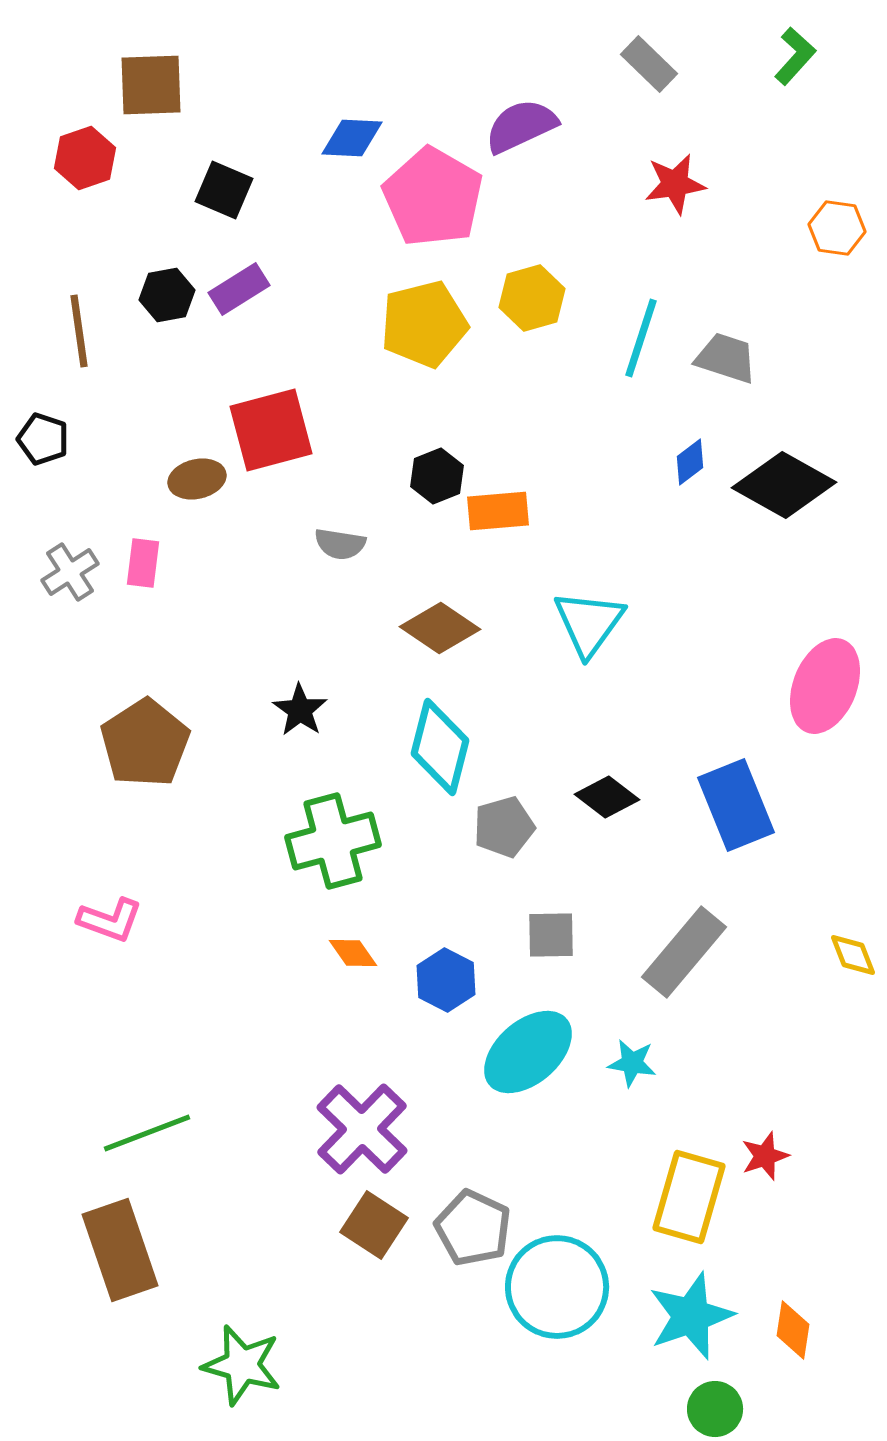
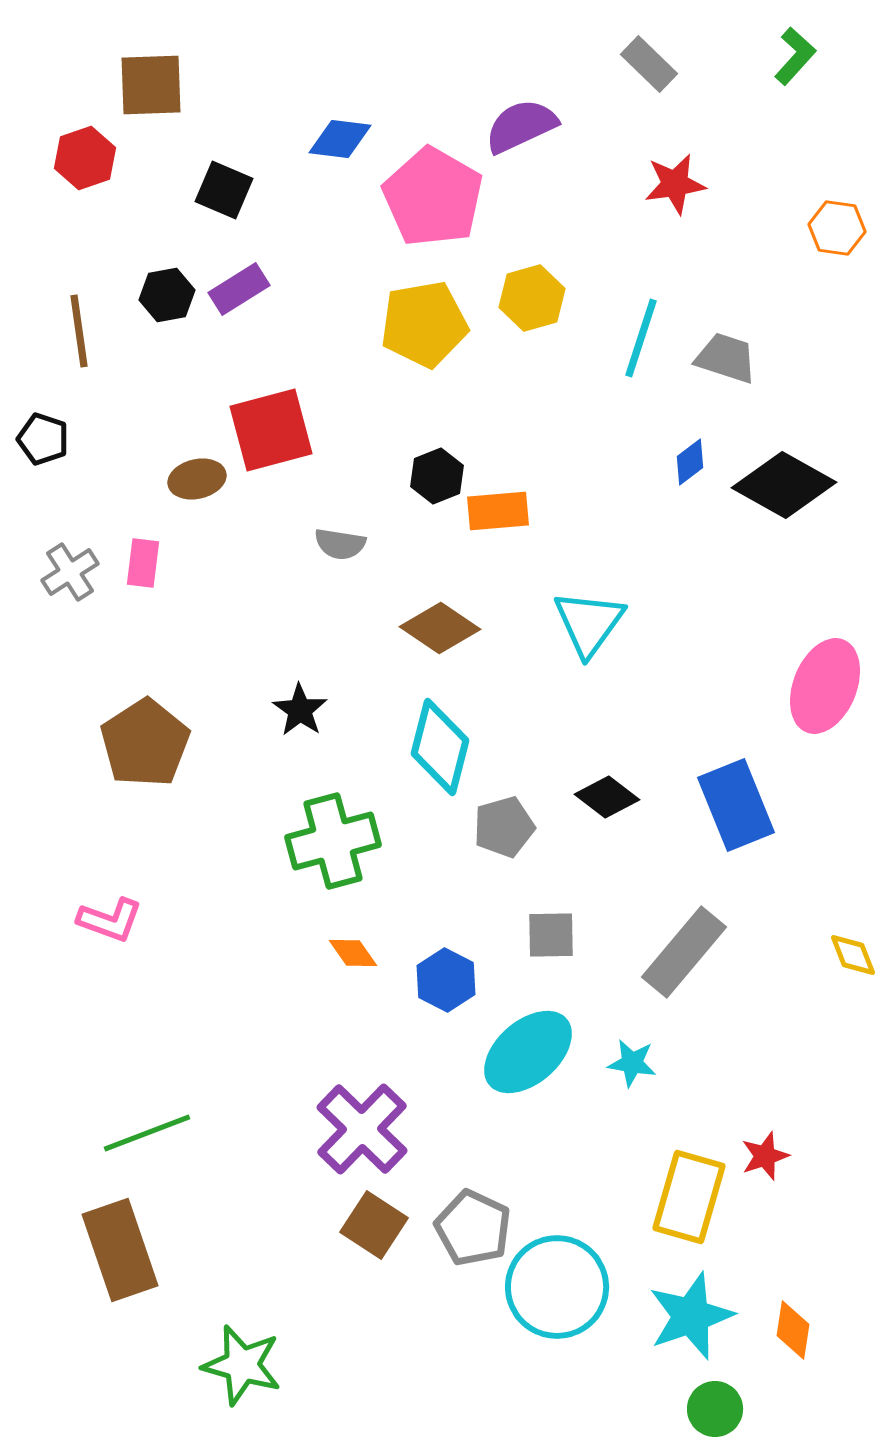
blue diamond at (352, 138): moved 12 px left, 1 px down; rotated 4 degrees clockwise
yellow pentagon at (424, 324): rotated 4 degrees clockwise
